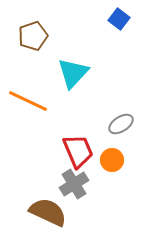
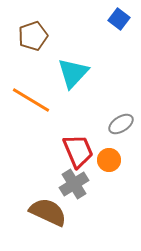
orange line: moved 3 px right, 1 px up; rotated 6 degrees clockwise
orange circle: moved 3 px left
